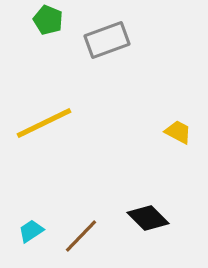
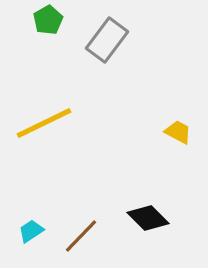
green pentagon: rotated 20 degrees clockwise
gray rectangle: rotated 33 degrees counterclockwise
